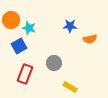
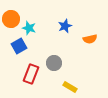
orange circle: moved 1 px up
blue star: moved 5 px left; rotated 24 degrees counterclockwise
red rectangle: moved 6 px right
